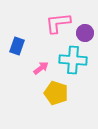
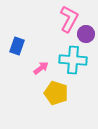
pink L-shape: moved 11 px right, 4 px up; rotated 124 degrees clockwise
purple circle: moved 1 px right, 1 px down
